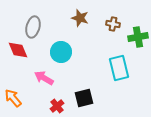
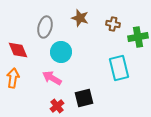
gray ellipse: moved 12 px right
pink arrow: moved 8 px right
orange arrow: moved 20 px up; rotated 48 degrees clockwise
